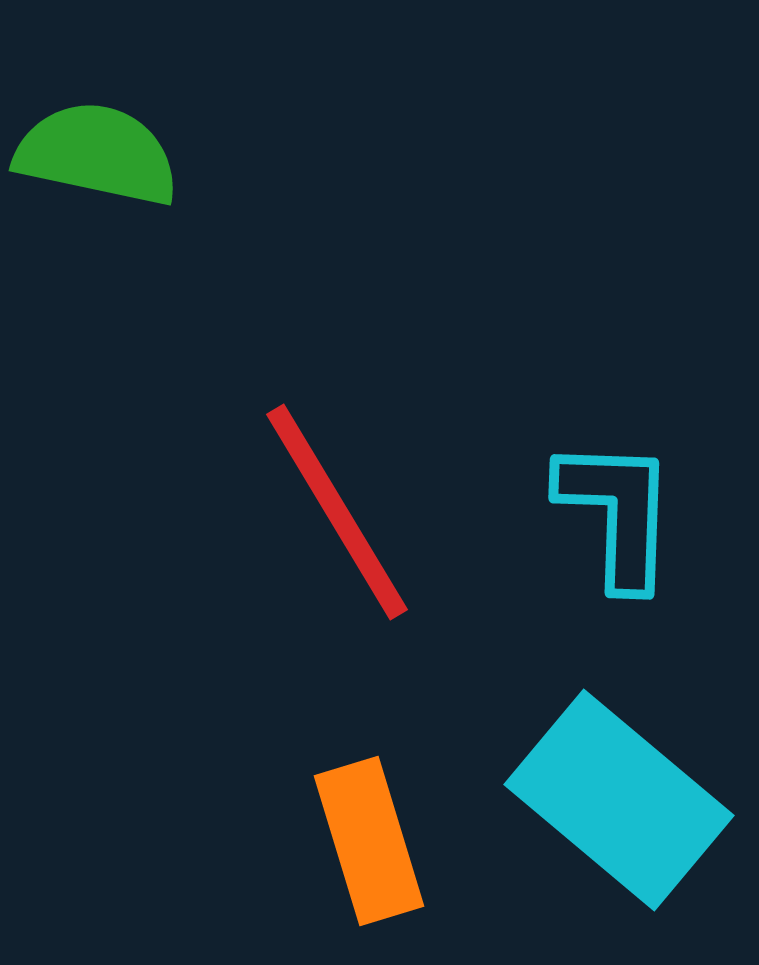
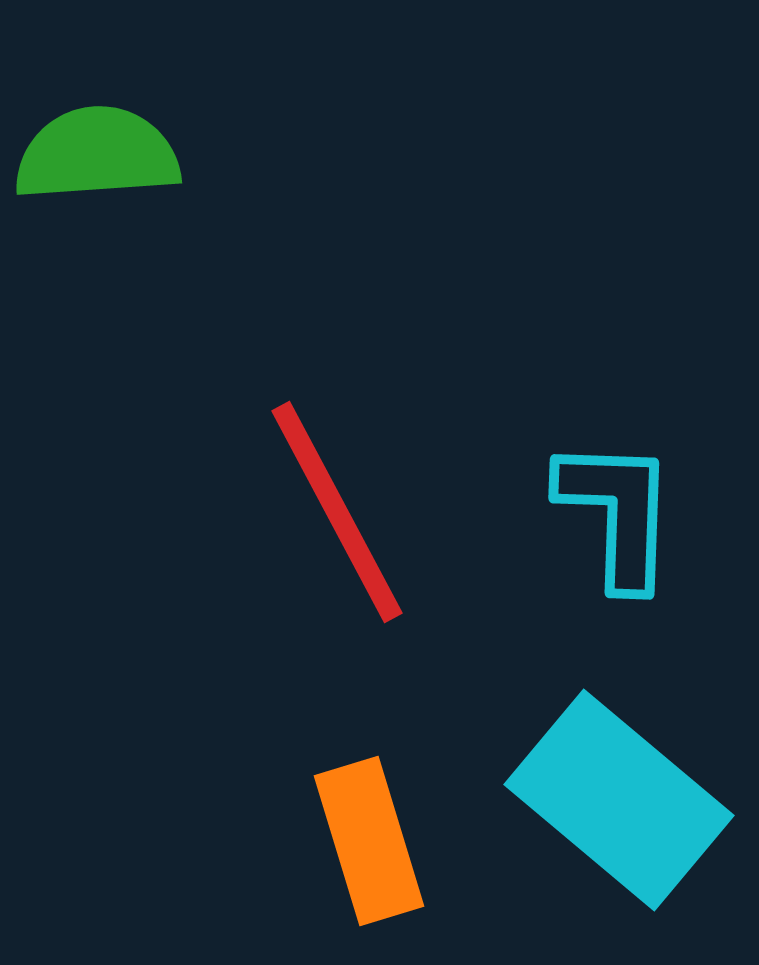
green semicircle: rotated 16 degrees counterclockwise
red line: rotated 3 degrees clockwise
